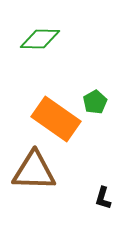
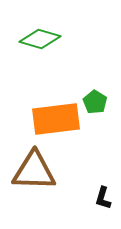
green diamond: rotated 15 degrees clockwise
green pentagon: rotated 10 degrees counterclockwise
orange rectangle: rotated 42 degrees counterclockwise
